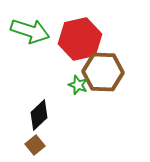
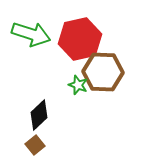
green arrow: moved 1 px right, 3 px down
